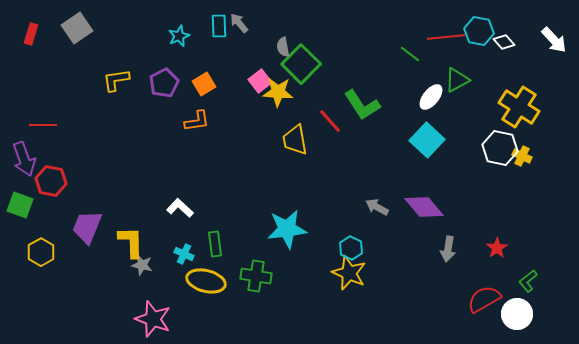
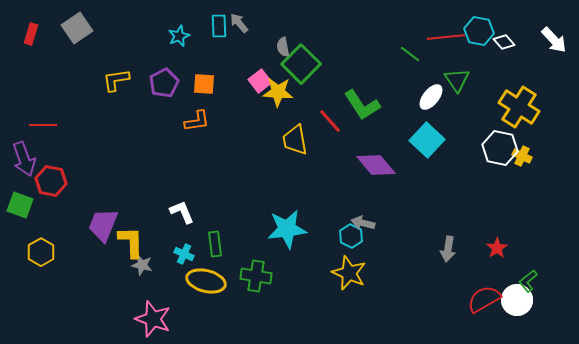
green triangle at (457, 80): rotated 36 degrees counterclockwise
orange square at (204, 84): rotated 35 degrees clockwise
gray arrow at (377, 207): moved 14 px left, 16 px down; rotated 15 degrees counterclockwise
purple diamond at (424, 207): moved 48 px left, 42 px up
white L-shape at (180, 208): moved 2 px right, 4 px down; rotated 24 degrees clockwise
purple trapezoid at (87, 227): moved 16 px right, 2 px up
cyan hexagon at (351, 248): moved 12 px up
white circle at (517, 314): moved 14 px up
